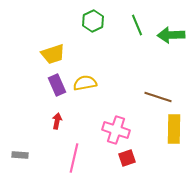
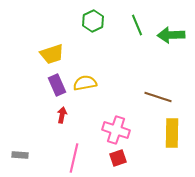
yellow trapezoid: moved 1 px left
red arrow: moved 5 px right, 6 px up
yellow rectangle: moved 2 px left, 4 px down
red square: moved 9 px left
